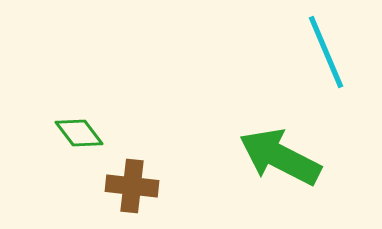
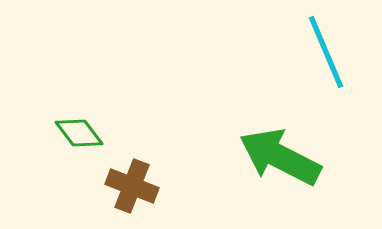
brown cross: rotated 15 degrees clockwise
